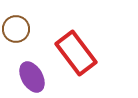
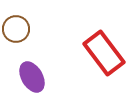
red rectangle: moved 28 px right
